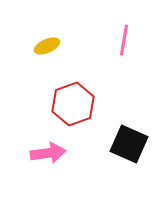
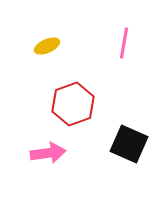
pink line: moved 3 px down
